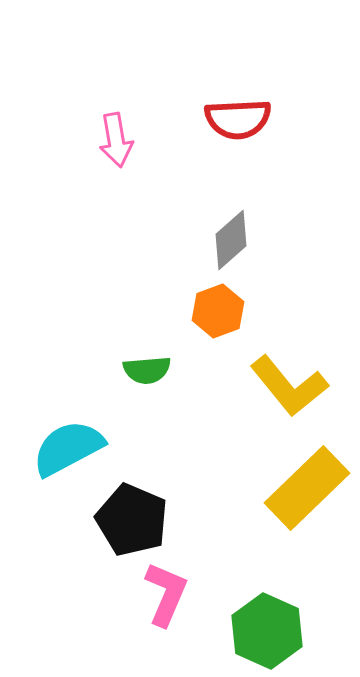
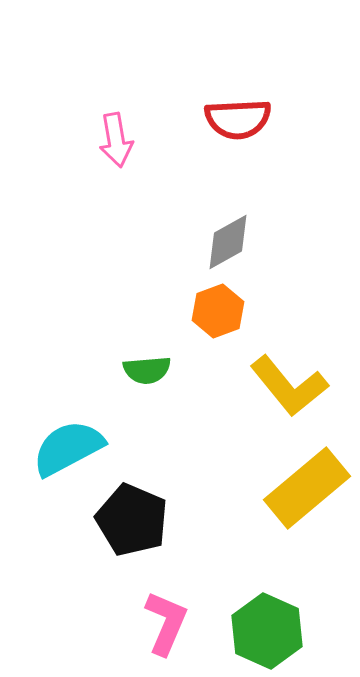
gray diamond: moved 3 px left, 2 px down; rotated 12 degrees clockwise
yellow rectangle: rotated 4 degrees clockwise
pink L-shape: moved 29 px down
